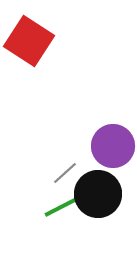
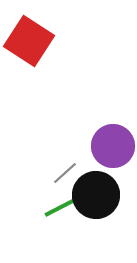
black circle: moved 2 px left, 1 px down
